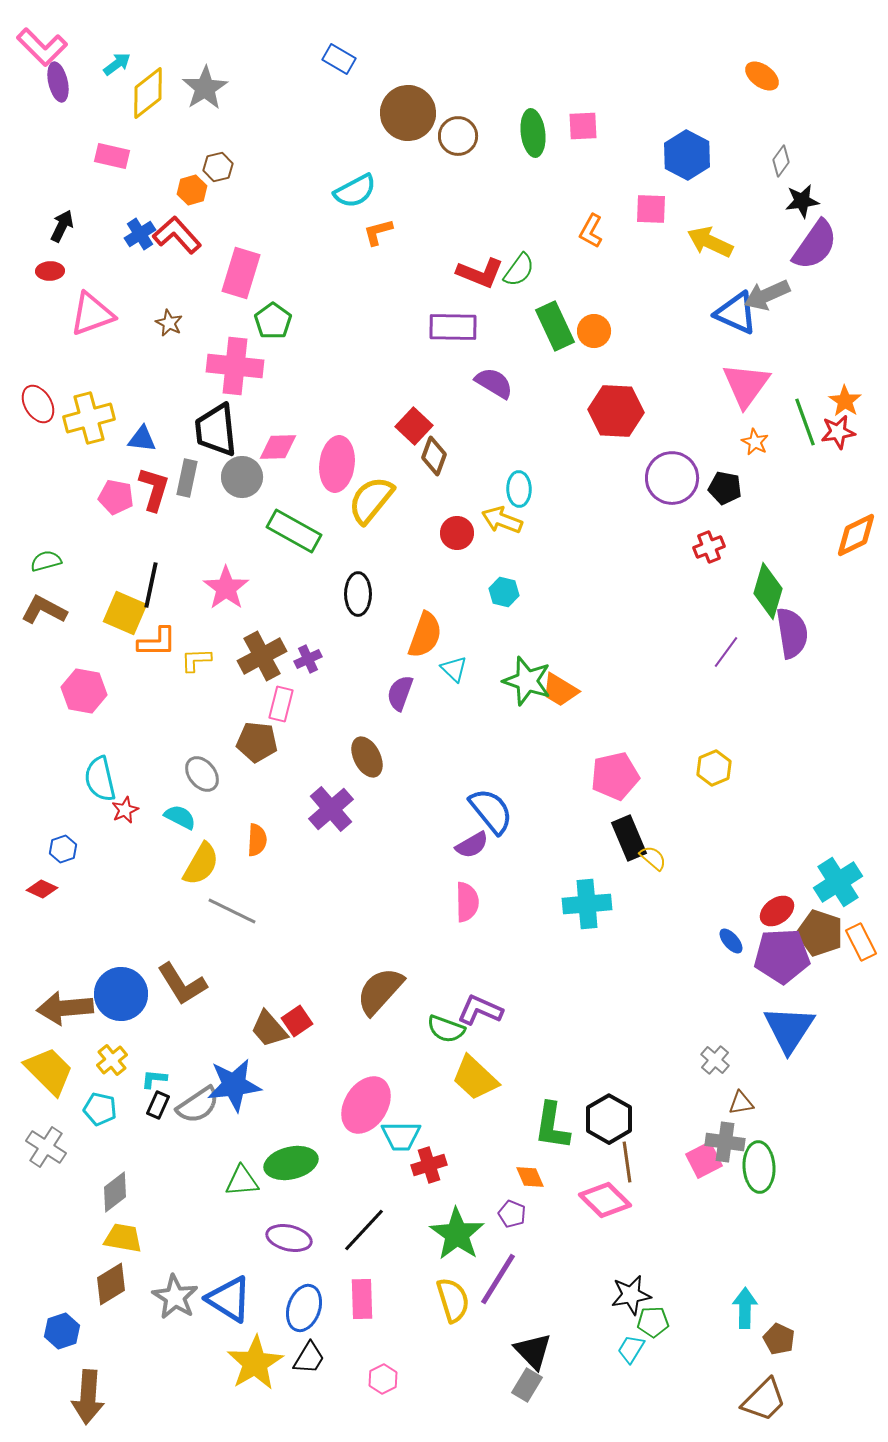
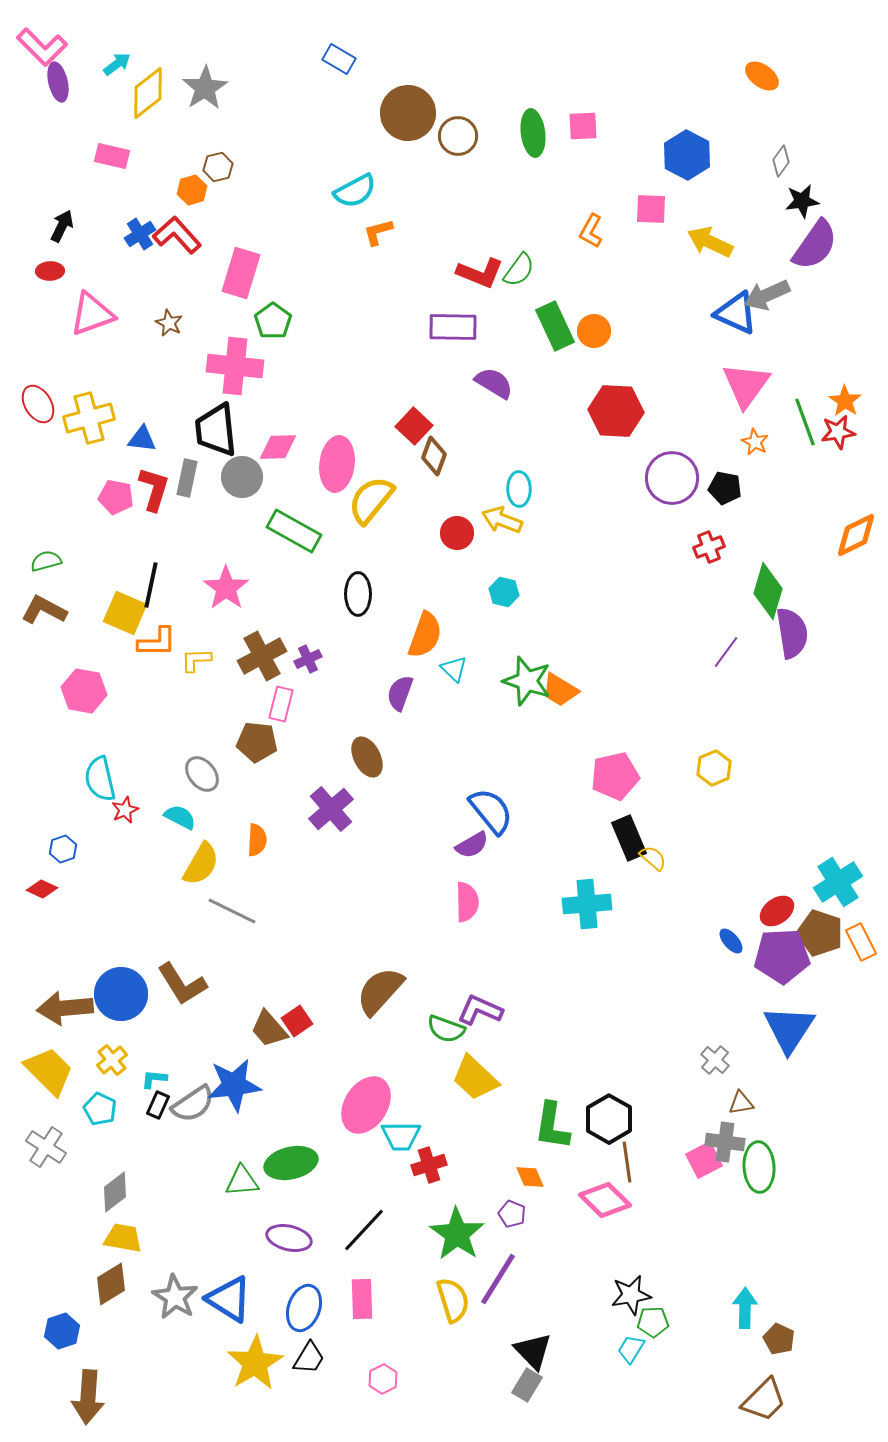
gray semicircle at (198, 1105): moved 5 px left, 1 px up
cyan pentagon at (100, 1109): rotated 12 degrees clockwise
